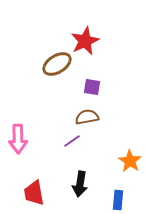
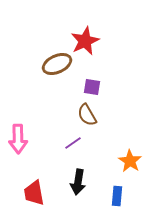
brown ellipse: rotated 8 degrees clockwise
brown semicircle: moved 2 px up; rotated 110 degrees counterclockwise
purple line: moved 1 px right, 2 px down
black arrow: moved 2 px left, 2 px up
blue rectangle: moved 1 px left, 4 px up
